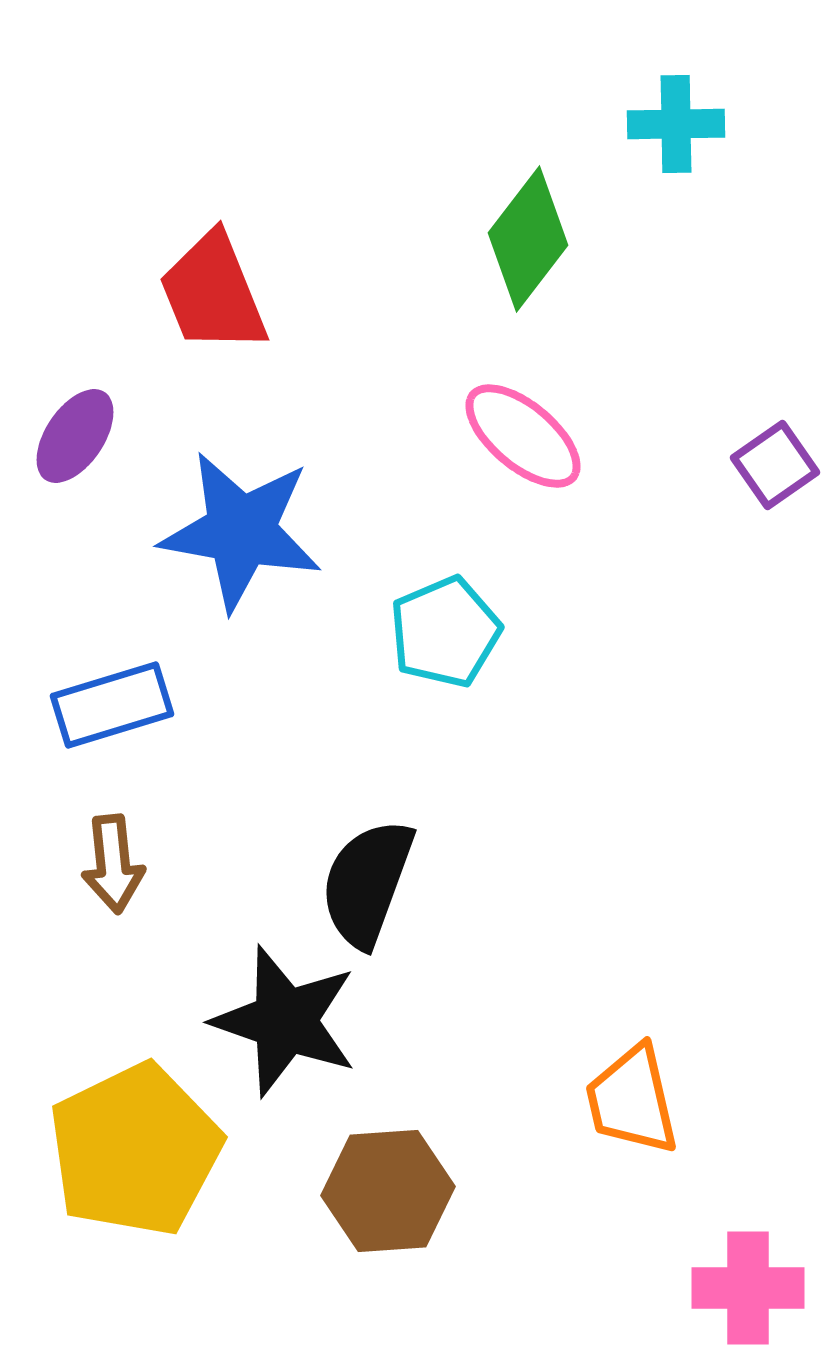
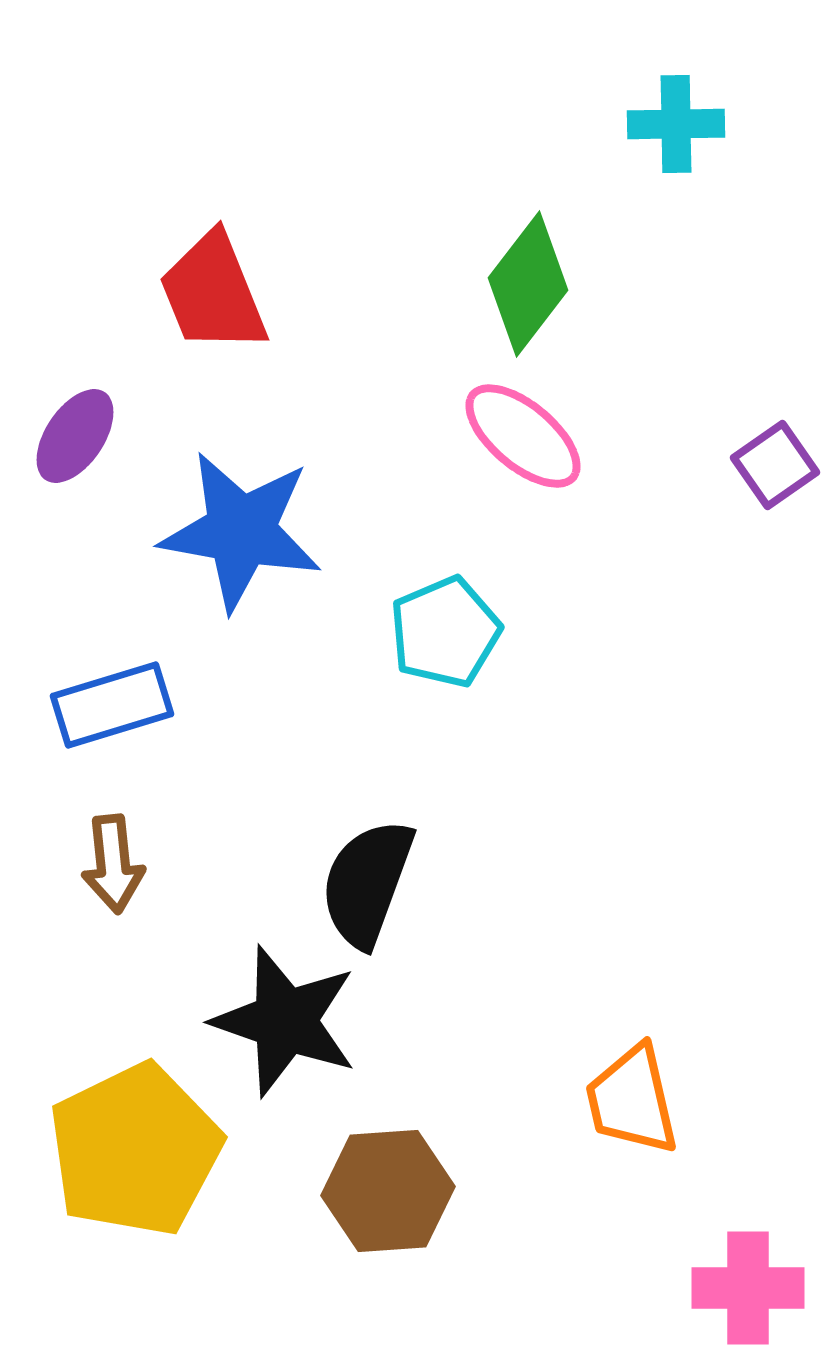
green diamond: moved 45 px down
